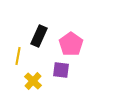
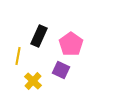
purple square: rotated 18 degrees clockwise
